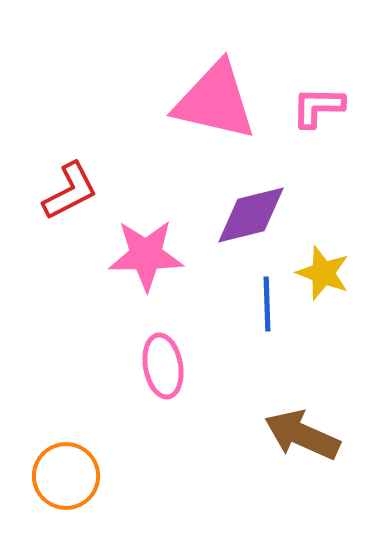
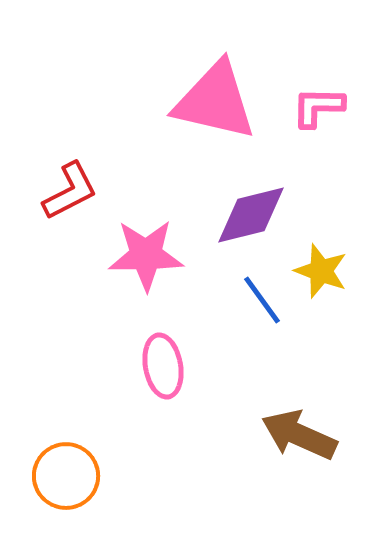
yellow star: moved 2 px left, 2 px up
blue line: moved 5 px left, 4 px up; rotated 34 degrees counterclockwise
brown arrow: moved 3 px left
